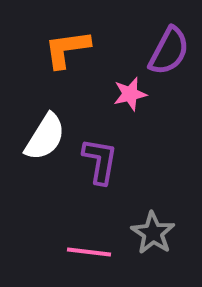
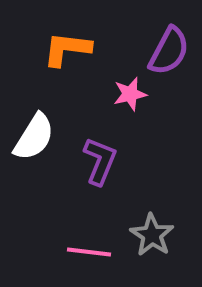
orange L-shape: rotated 15 degrees clockwise
white semicircle: moved 11 px left
purple L-shape: rotated 12 degrees clockwise
gray star: moved 1 px left, 2 px down
